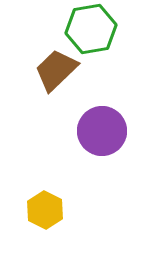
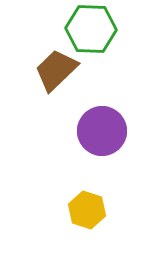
green hexagon: rotated 12 degrees clockwise
yellow hexagon: moved 42 px right; rotated 9 degrees counterclockwise
